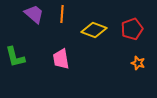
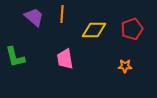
purple trapezoid: moved 3 px down
yellow diamond: rotated 20 degrees counterclockwise
pink trapezoid: moved 4 px right
orange star: moved 13 px left, 3 px down; rotated 16 degrees counterclockwise
